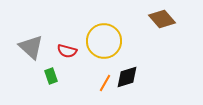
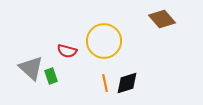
gray triangle: moved 21 px down
black diamond: moved 6 px down
orange line: rotated 42 degrees counterclockwise
